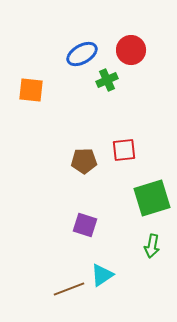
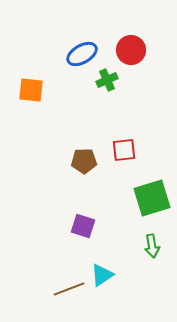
purple square: moved 2 px left, 1 px down
green arrow: rotated 20 degrees counterclockwise
